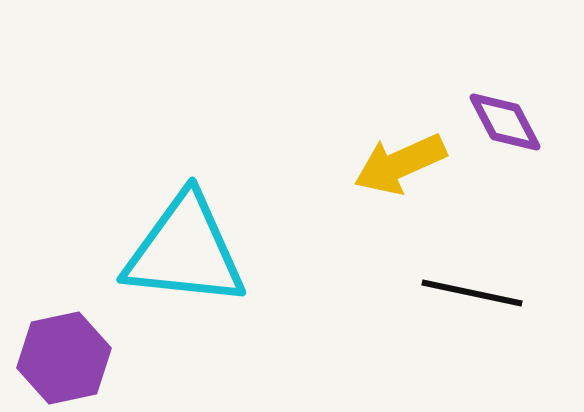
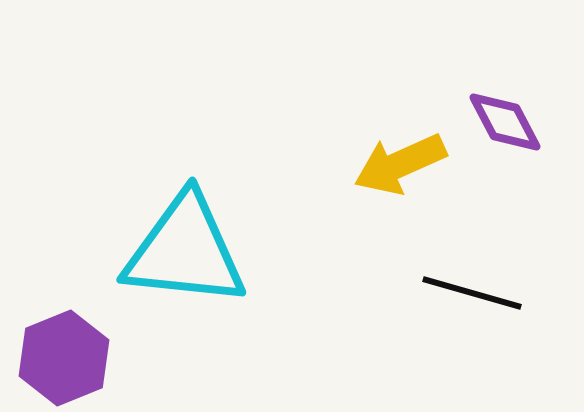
black line: rotated 4 degrees clockwise
purple hexagon: rotated 10 degrees counterclockwise
